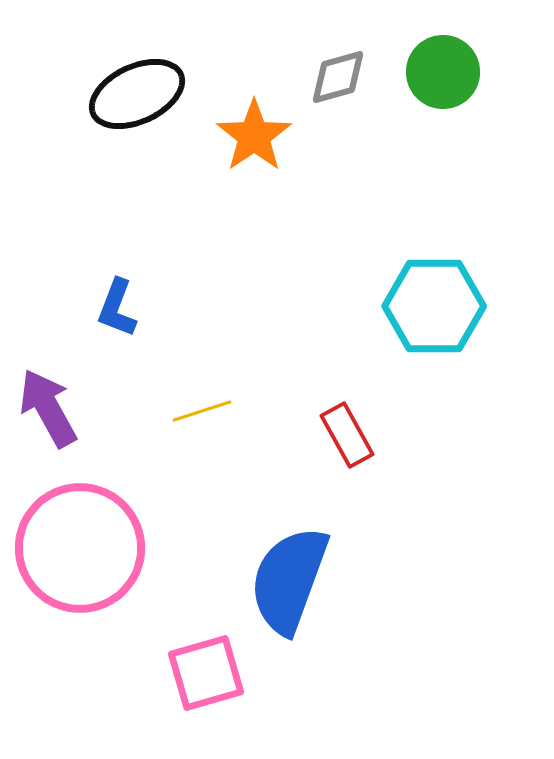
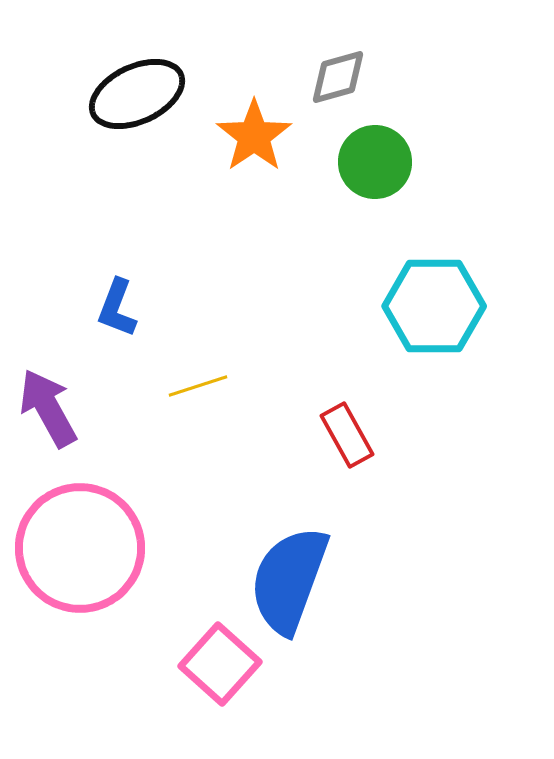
green circle: moved 68 px left, 90 px down
yellow line: moved 4 px left, 25 px up
pink square: moved 14 px right, 9 px up; rotated 32 degrees counterclockwise
